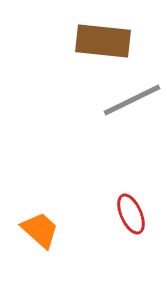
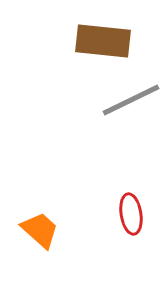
gray line: moved 1 px left
red ellipse: rotated 15 degrees clockwise
